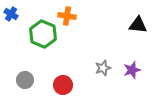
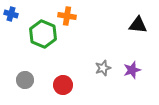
blue cross: rotated 16 degrees counterclockwise
